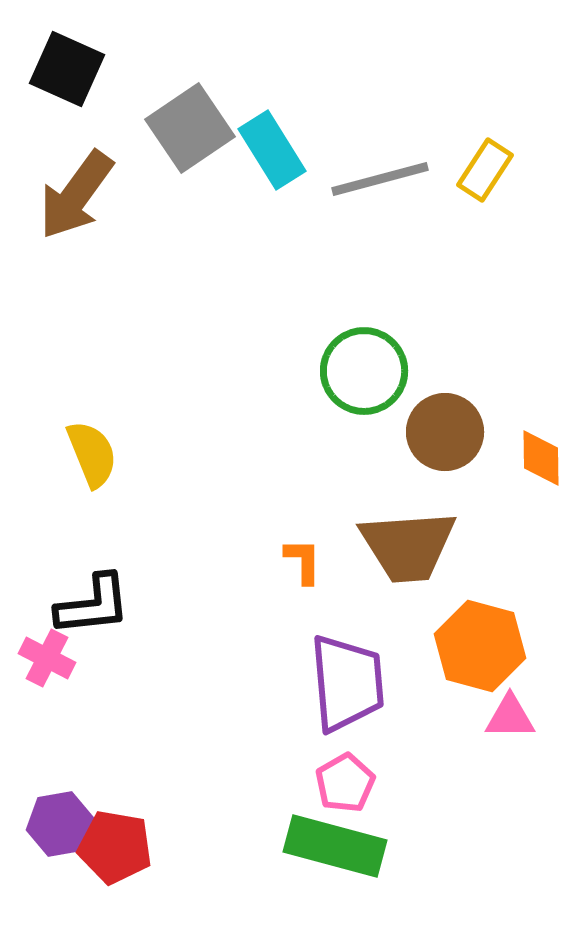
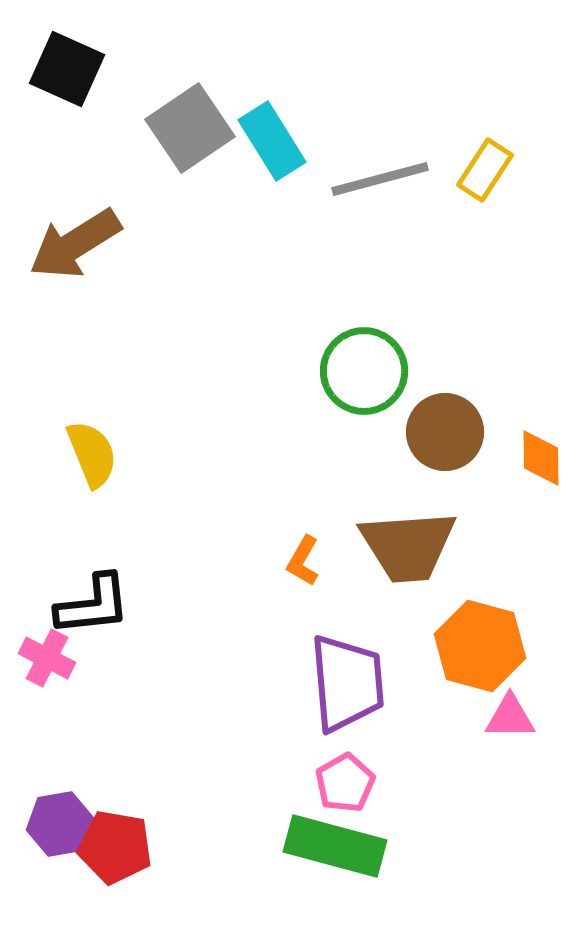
cyan rectangle: moved 9 px up
brown arrow: moved 1 px left, 49 px down; rotated 22 degrees clockwise
orange L-shape: rotated 150 degrees counterclockwise
